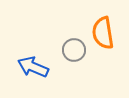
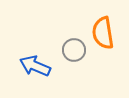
blue arrow: moved 2 px right, 1 px up
